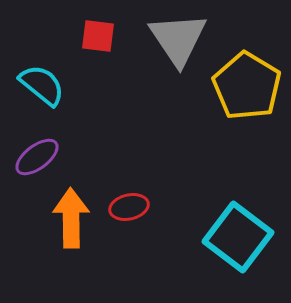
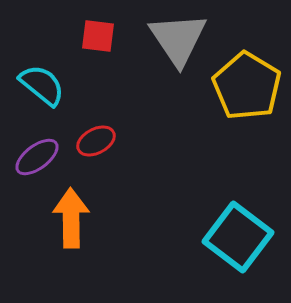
red ellipse: moved 33 px left, 66 px up; rotated 15 degrees counterclockwise
